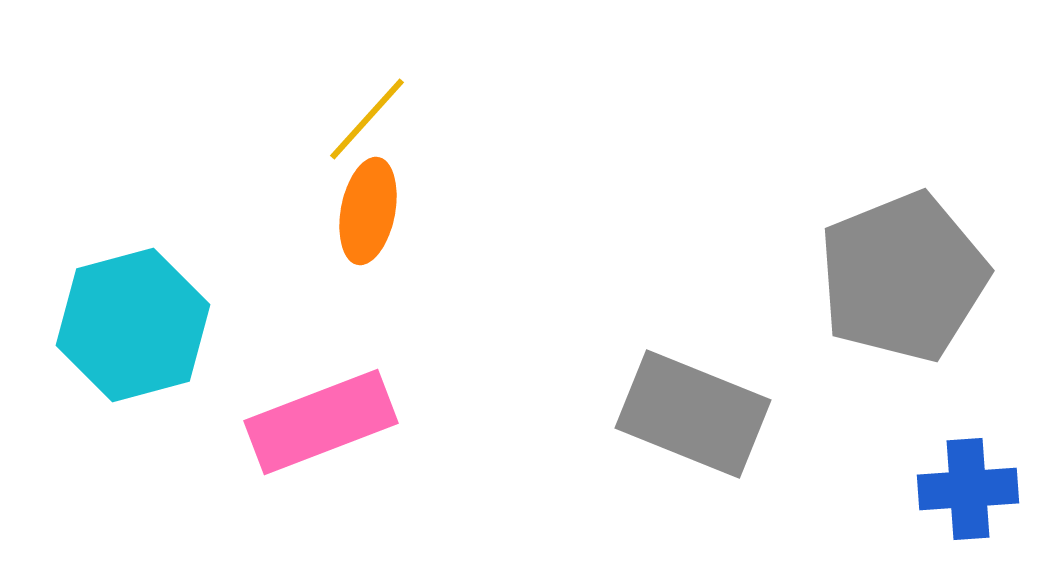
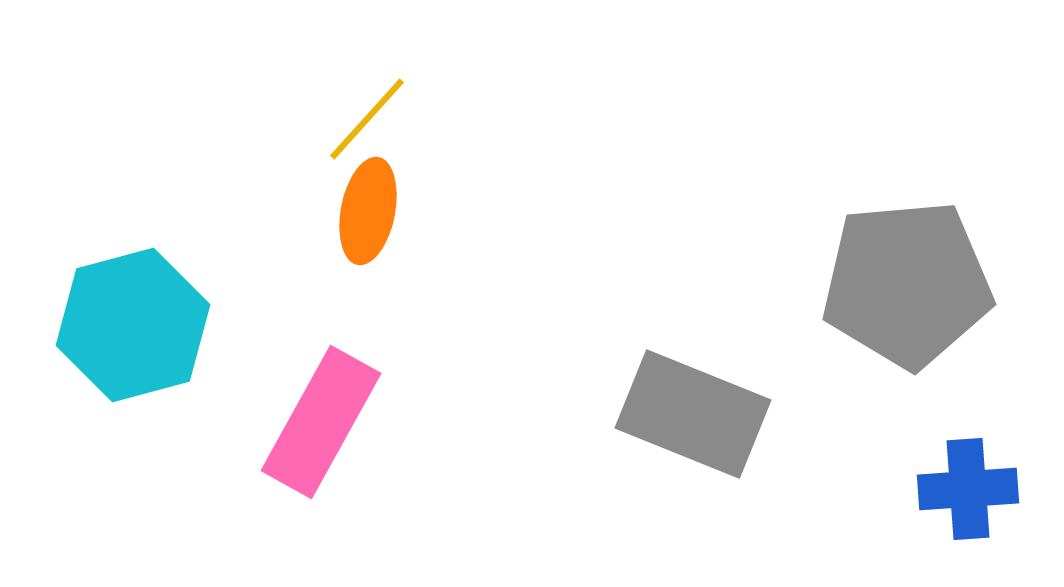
gray pentagon: moved 4 px right, 7 px down; rotated 17 degrees clockwise
pink rectangle: rotated 40 degrees counterclockwise
